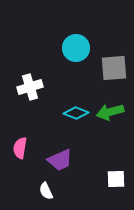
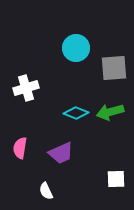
white cross: moved 4 px left, 1 px down
purple trapezoid: moved 1 px right, 7 px up
